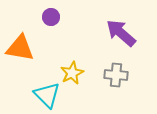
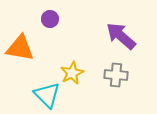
purple circle: moved 1 px left, 2 px down
purple arrow: moved 3 px down
